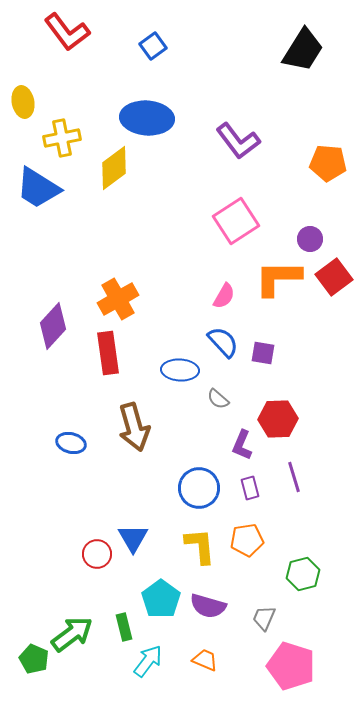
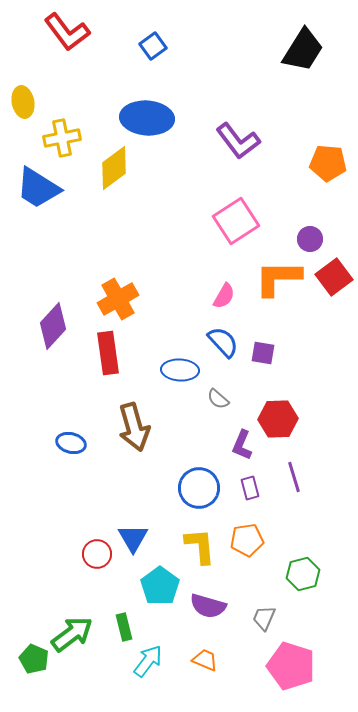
cyan pentagon at (161, 599): moved 1 px left, 13 px up
